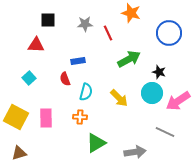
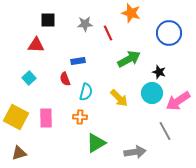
gray line: moved 1 px up; rotated 36 degrees clockwise
